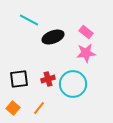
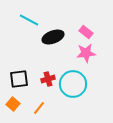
orange square: moved 4 px up
